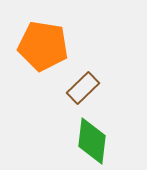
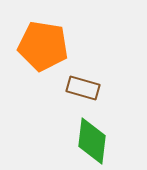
brown rectangle: rotated 60 degrees clockwise
